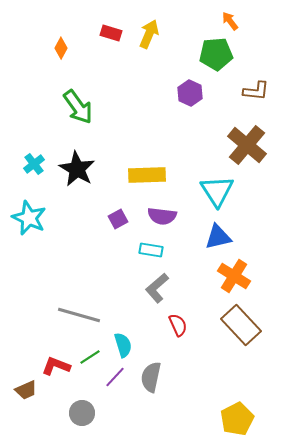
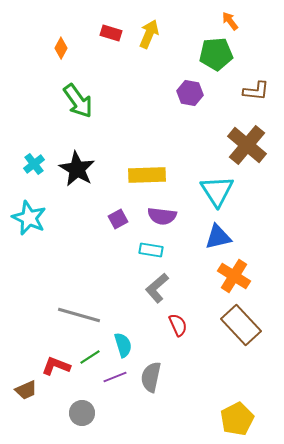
purple hexagon: rotated 15 degrees counterclockwise
green arrow: moved 6 px up
purple line: rotated 25 degrees clockwise
